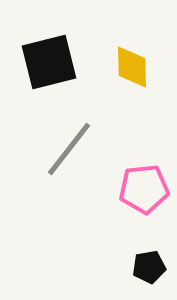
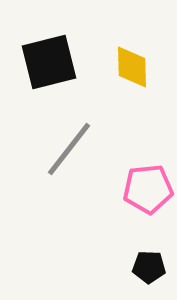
pink pentagon: moved 4 px right
black pentagon: rotated 12 degrees clockwise
